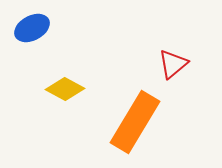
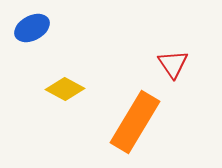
red triangle: rotated 24 degrees counterclockwise
